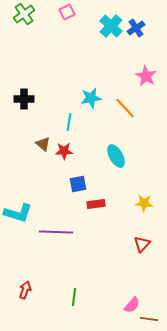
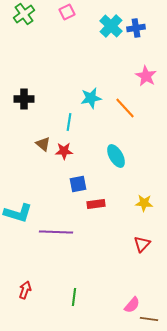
blue cross: rotated 24 degrees clockwise
